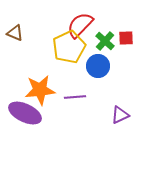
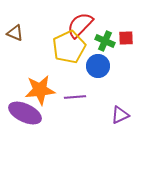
green cross: rotated 18 degrees counterclockwise
